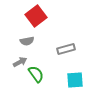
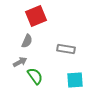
red square: rotated 15 degrees clockwise
gray semicircle: rotated 56 degrees counterclockwise
gray rectangle: rotated 24 degrees clockwise
green semicircle: moved 1 px left, 2 px down
